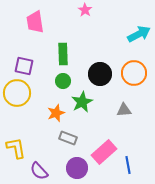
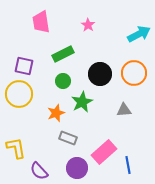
pink star: moved 3 px right, 15 px down
pink trapezoid: moved 6 px right
green rectangle: rotated 65 degrees clockwise
yellow circle: moved 2 px right, 1 px down
